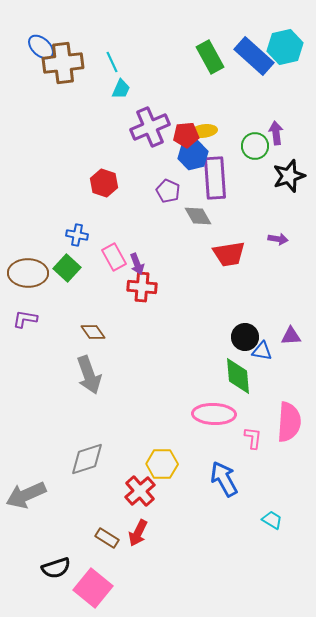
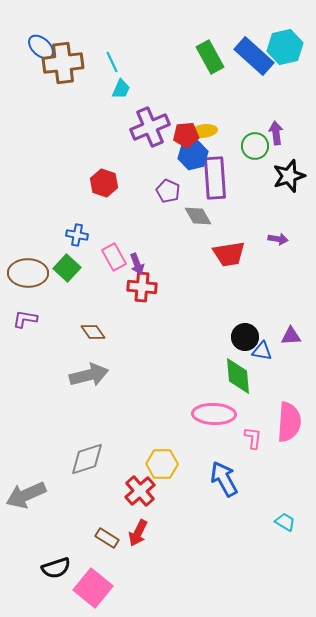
gray arrow at (89, 375): rotated 84 degrees counterclockwise
cyan trapezoid at (272, 520): moved 13 px right, 2 px down
